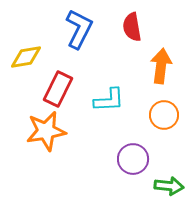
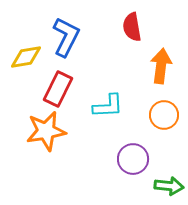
blue L-shape: moved 13 px left, 8 px down
cyan L-shape: moved 1 px left, 6 px down
